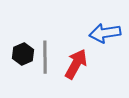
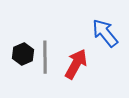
blue arrow: rotated 60 degrees clockwise
